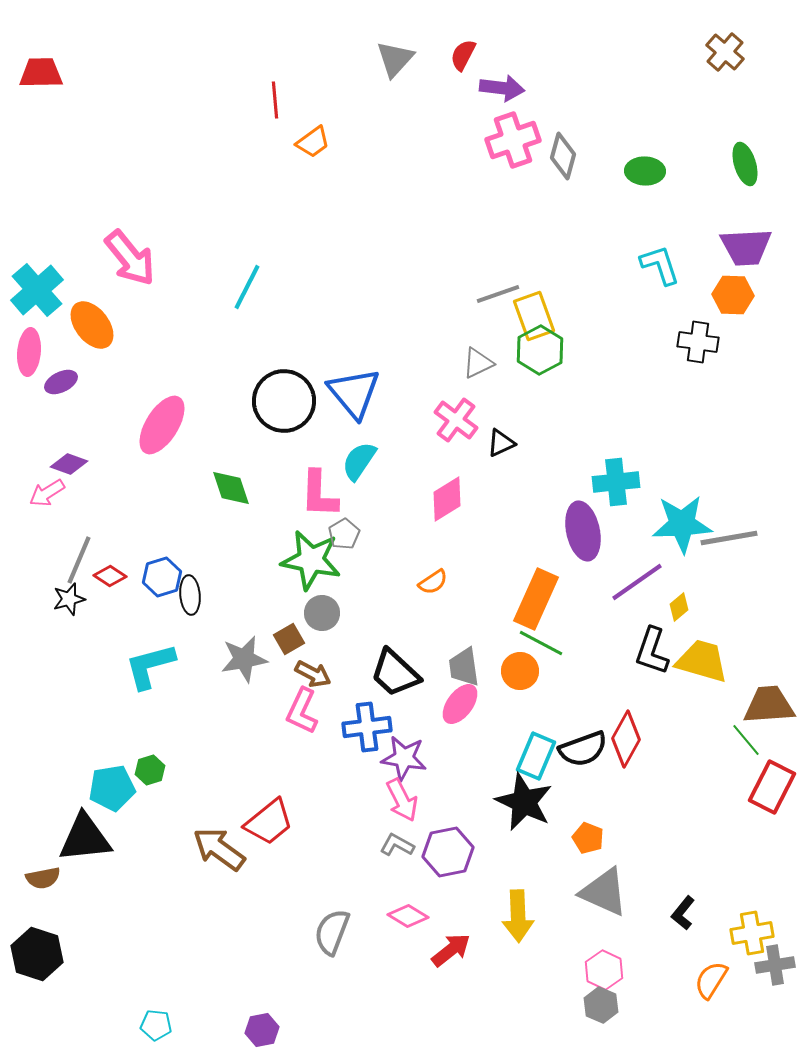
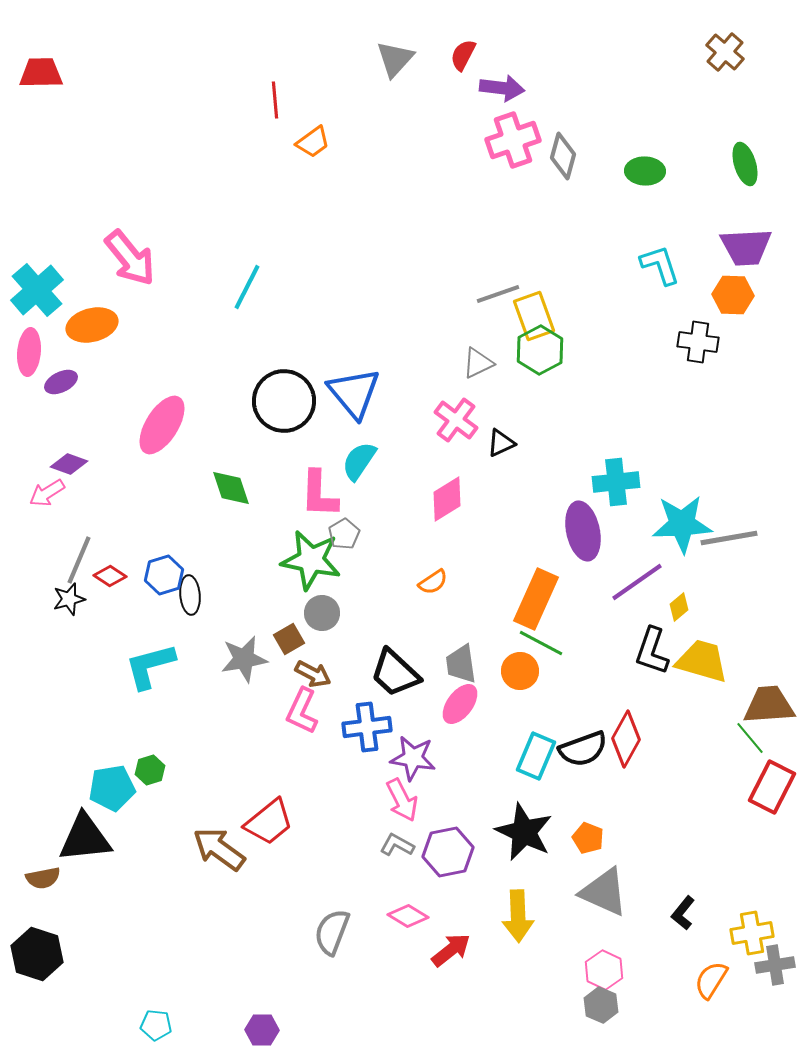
orange ellipse at (92, 325): rotated 66 degrees counterclockwise
blue hexagon at (162, 577): moved 2 px right, 2 px up
gray trapezoid at (464, 667): moved 3 px left, 3 px up
green line at (746, 740): moved 4 px right, 2 px up
purple star at (404, 758): moved 9 px right
black star at (524, 802): moved 30 px down
purple hexagon at (262, 1030): rotated 12 degrees clockwise
